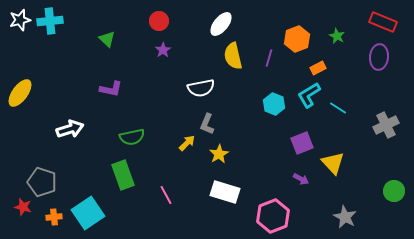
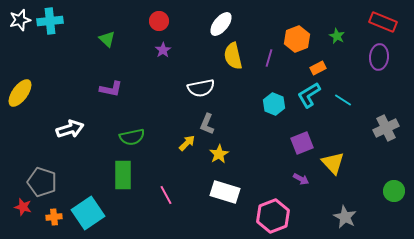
cyan line: moved 5 px right, 8 px up
gray cross: moved 3 px down
green rectangle: rotated 20 degrees clockwise
